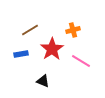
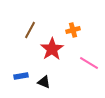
brown line: rotated 30 degrees counterclockwise
blue rectangle: moved 22 px down
pink line: moved 8 px right, 2 px down
black triangle: moved 1 px right, 1 px down
